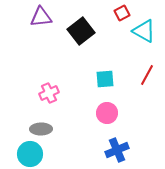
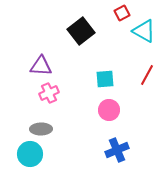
purple triangle: moved 49 px down; rotated 10 degrees clockwise
pink circle: moved 2 px right, 3 px up
